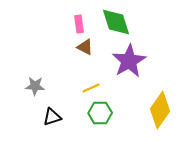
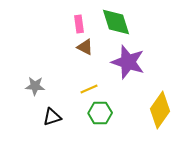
purple star: moved 1 px left, 1 px down; rotated 24 degrees counterclockwise
yellow line: moved 2 px left, 1 px down
